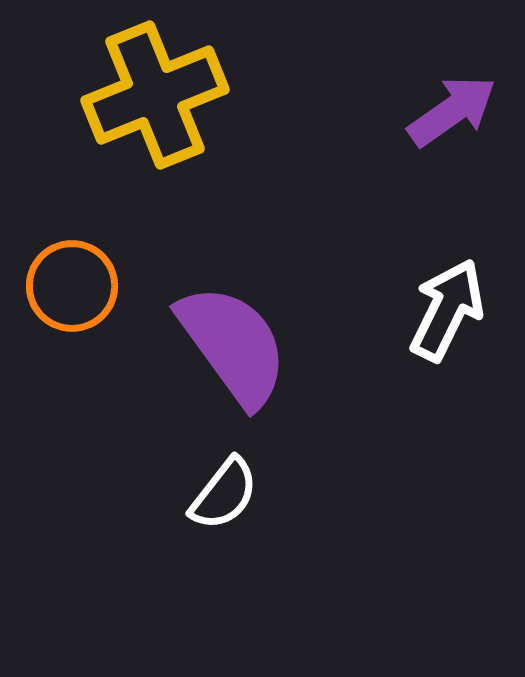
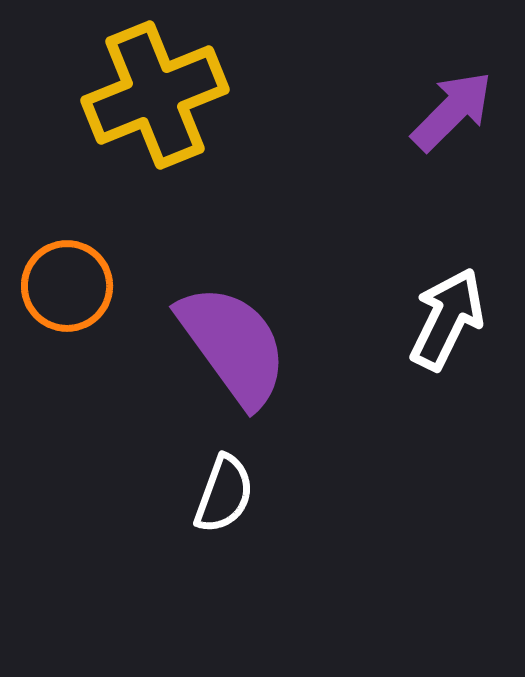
purple arrow: rotated 10 degrees counterclockwise
orange circle: moved 5 px left
white arrow: moved 9 px down
white semicircle: rotated 18 degrees counterclockwise
